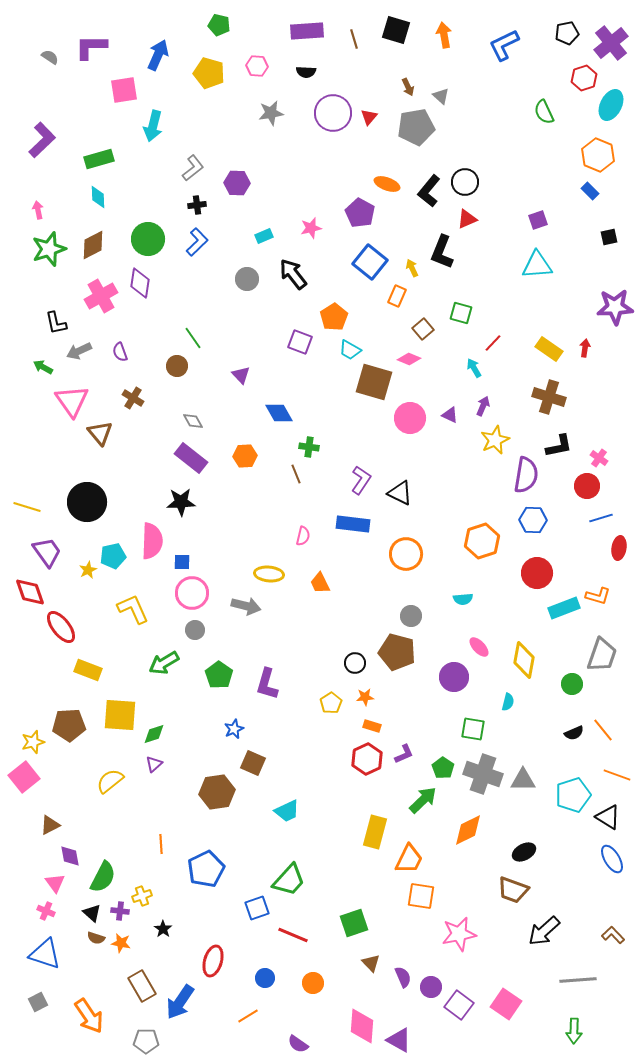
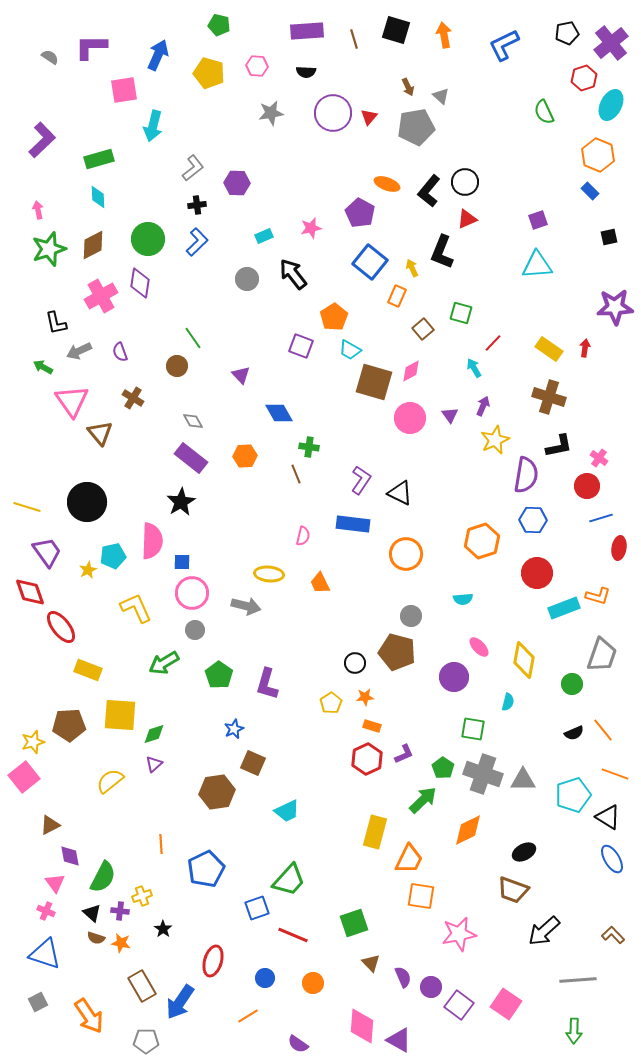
purple square at (300, 342): moved 1 px right, 4 px down
pink diamond at (409, 359): moved 2 px right, 12 px down; rotated 50 degrees counterclockwise
purple triangle at (450, 415): rotated 30 degrees clockwise
black star at (181, 502): rotated 28 degrees counterclockwise
yellow L-shape at (133, 609): moved 3 px right, 1 px up
orange line at (617, 775): moved 2 px left, 1 px up
